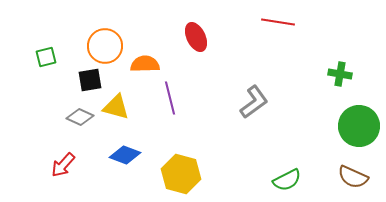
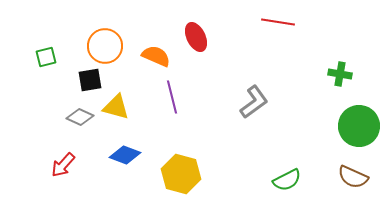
orange semicircle: moved 11 px right, 8 px up; rotated 24 degrees clockwise
purple line: moved 2 px right, 1 px up
